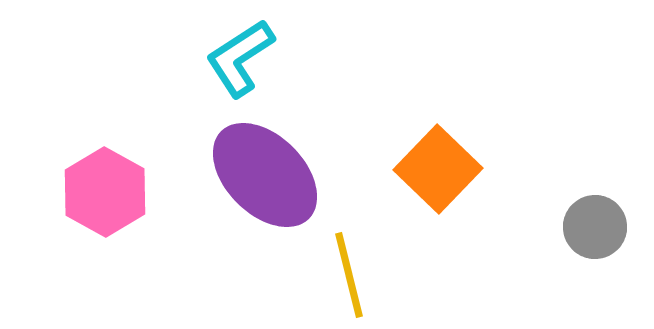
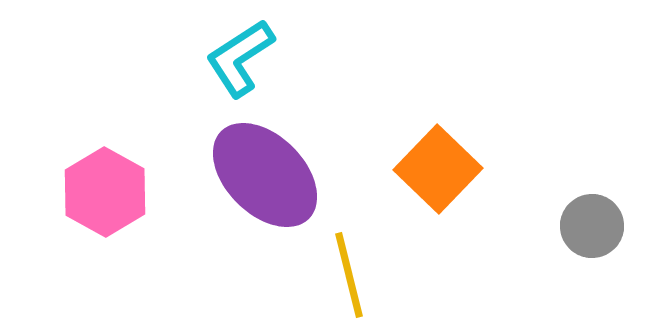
gray circle: moved 3 px left, 1 px up
